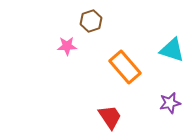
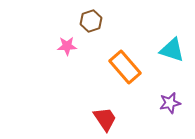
red trapezoid: moved 5 px left, 2 px down
